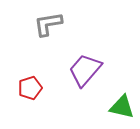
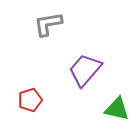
red pentagon: moved 12 px down
green triangle: moved 5 px left, 2 px down
